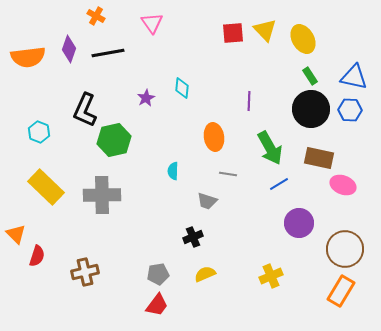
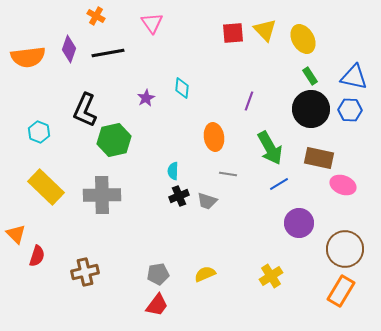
purple line: rotated 18 degrees clockwise
black cross: moved 14 px left, 41 px up
yellow cross: rotated 10 degrees counterclockwise
